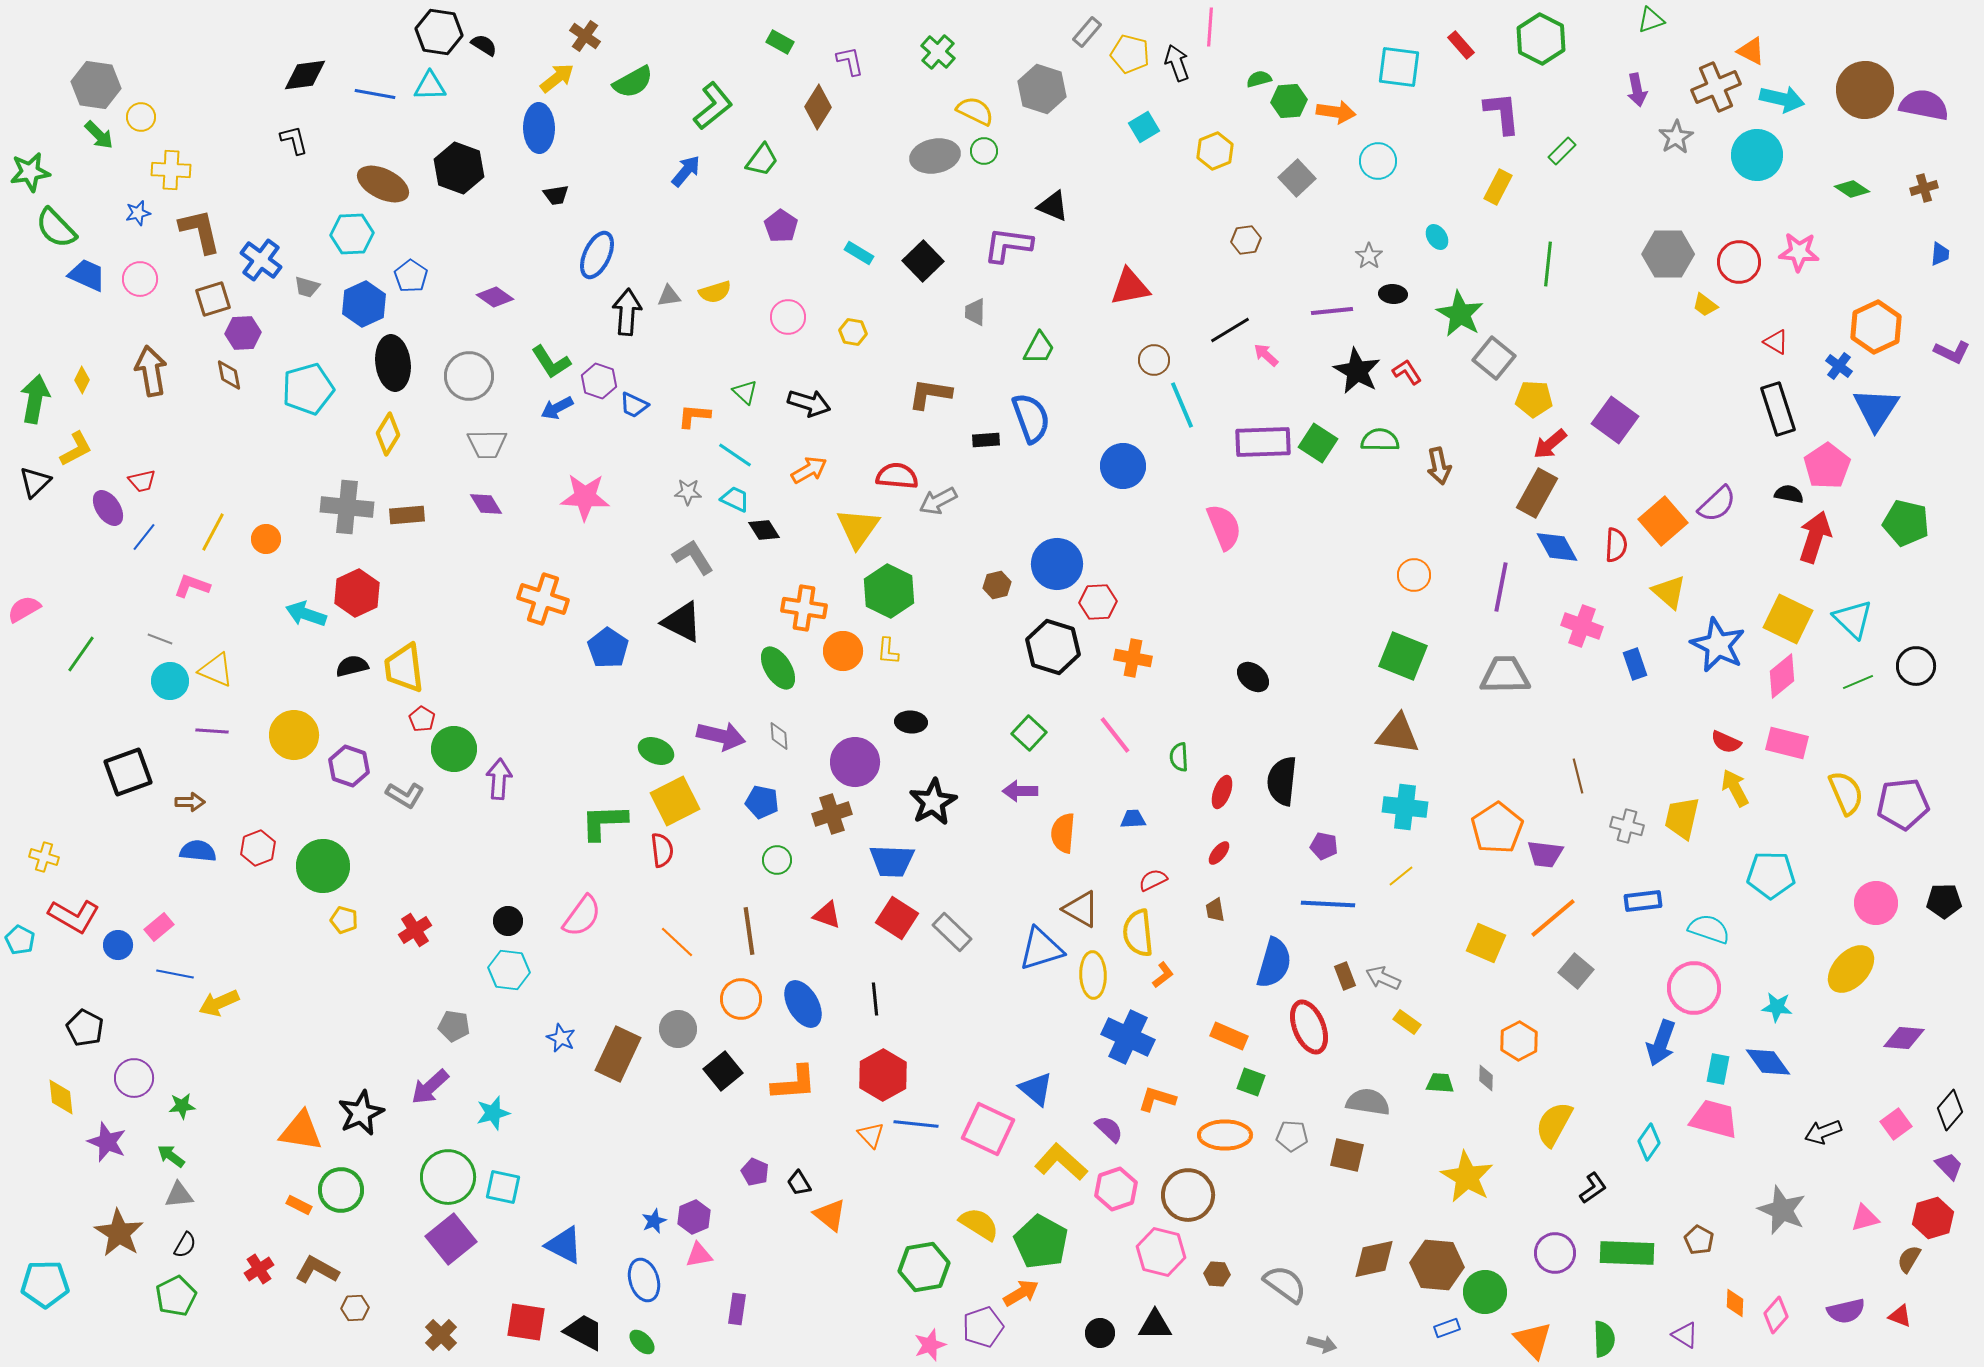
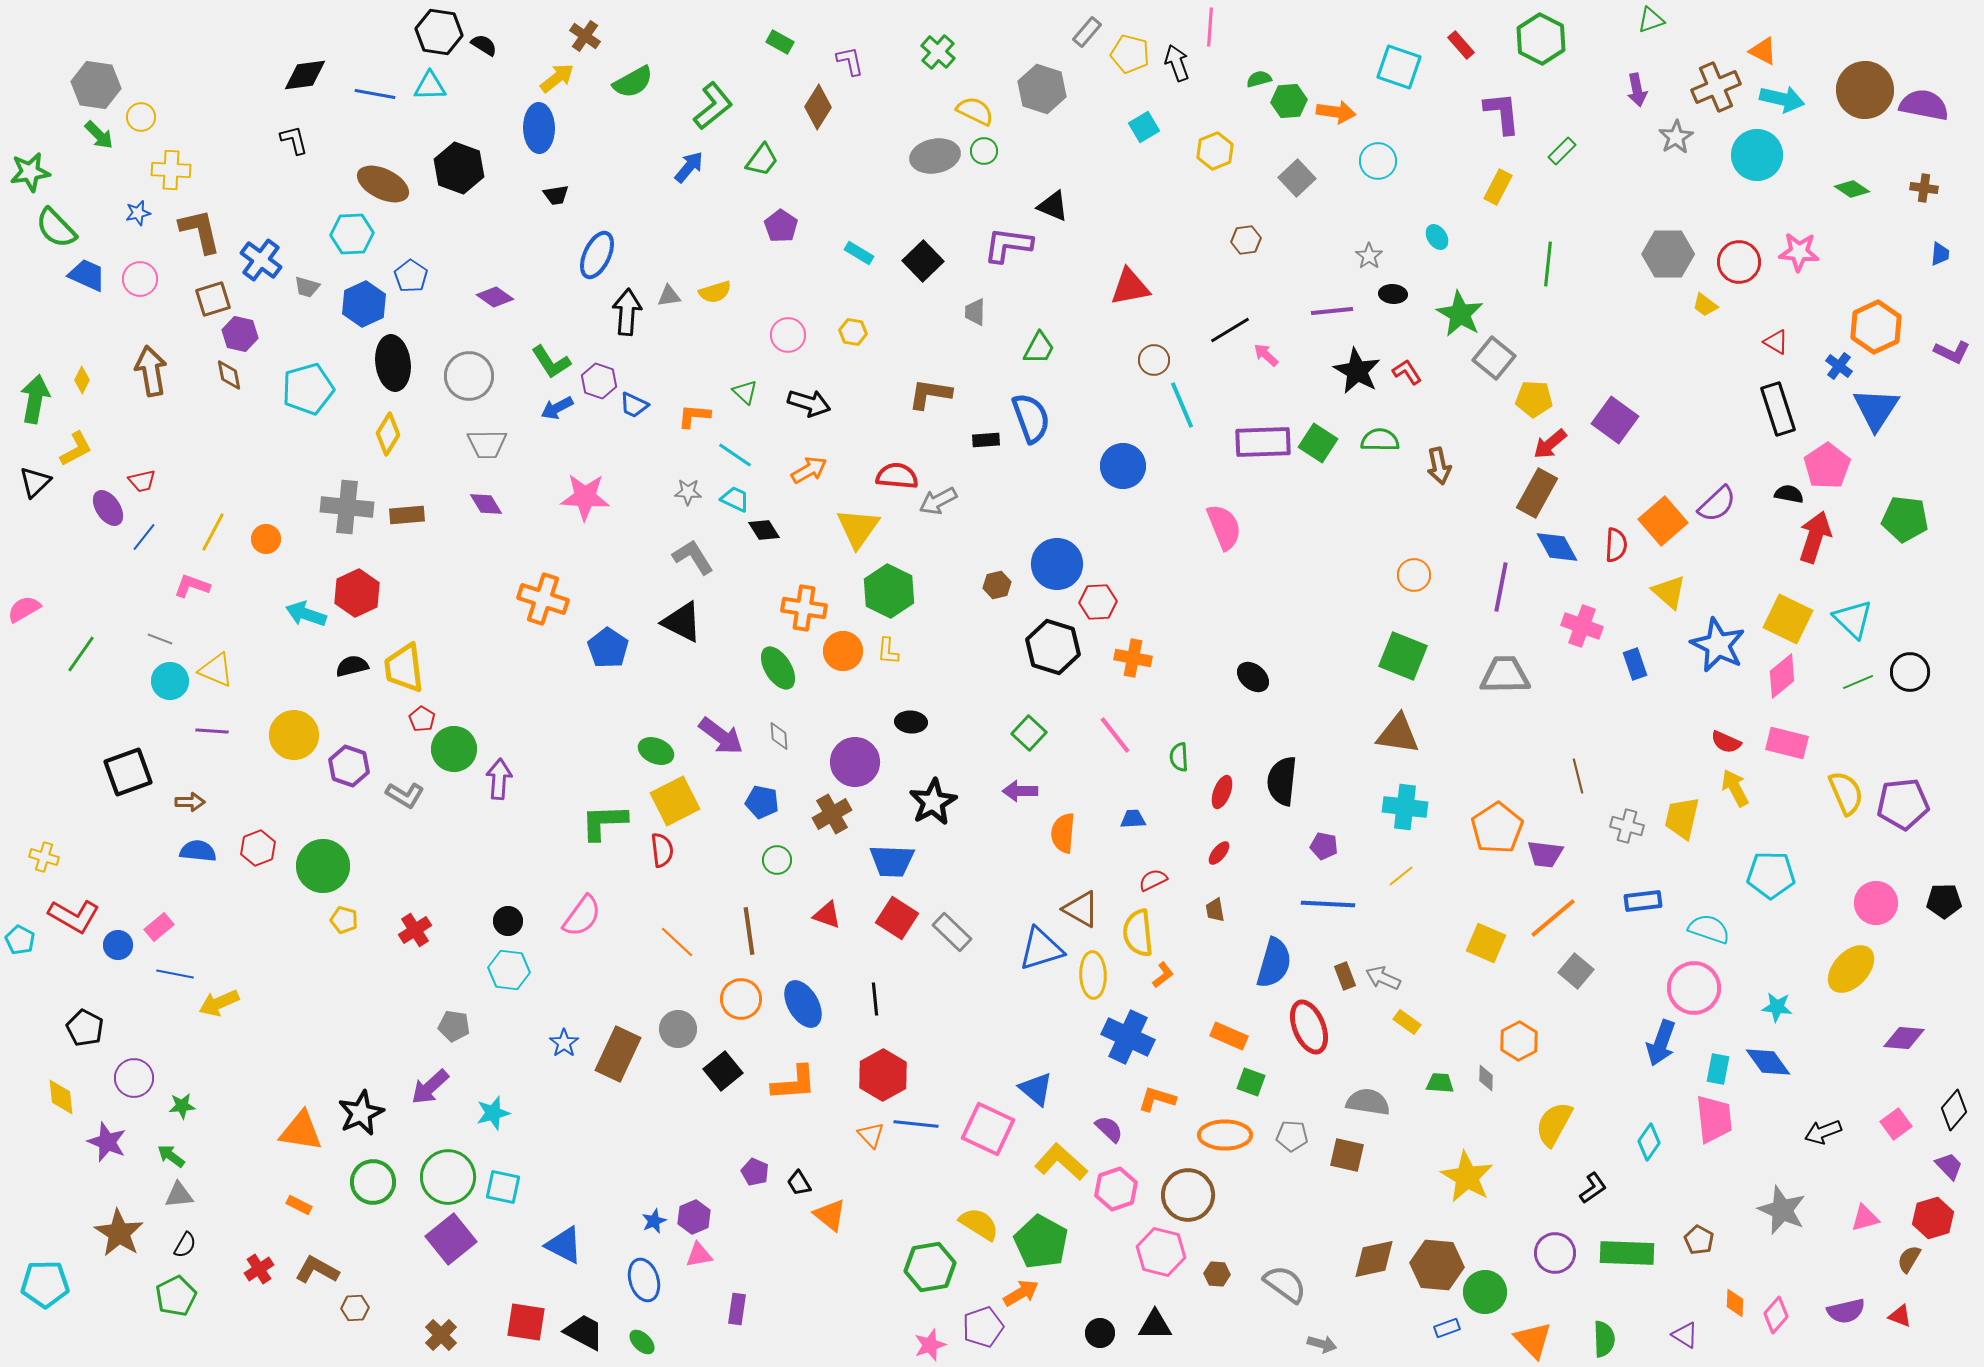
orange triangle at (1751, 51): moved 12 px right
cyan square at (1399, 67): rotated 12 degrees clockwise
blue arrow at (686, 171): moved 3 px right, 4 px up
brown cross at (1924, 188): rotated 24 degrees clockwise
pink circle at (788, 317): moved 18 px down
purple hexagon at (243, 333): moved 3 px left, 1 px down; rotated 16 degrees clockwise
green pentagon at (1906, 523): moved 1 px left, 4 px up; rotated 6 degrees counterclockwise
black circle at (1916, 666): moved 6 px left, 6 px down
purple arrow at (721, 736): rotated 24 degrees clockwise
brown cross at (832, 814): rotated 12 degrees counterclockwise
blue star at (561, 1038): moved 3 px right, 5 px down; rotated 12 degrees clockwise
black diamond at (1950, 1110): moved 4 px right
pink trapezoid at (1714, 1119): rotated 69 degrees clockwise
green circle at (341, 1190): moved 32 px right, 8 px up
green hexagon at (924, 1267): moved 6 px right
